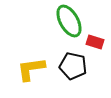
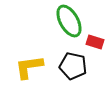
yellow L-shape: moved 2 px left, 2 px up
